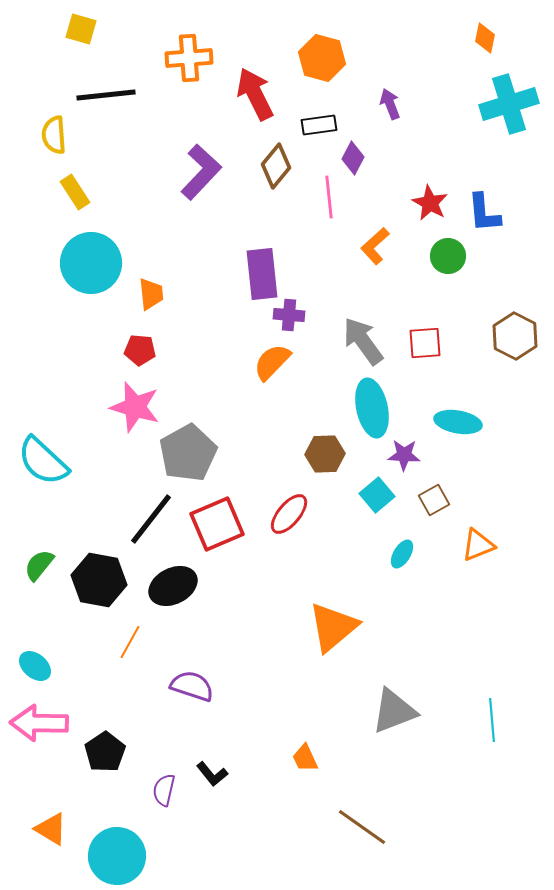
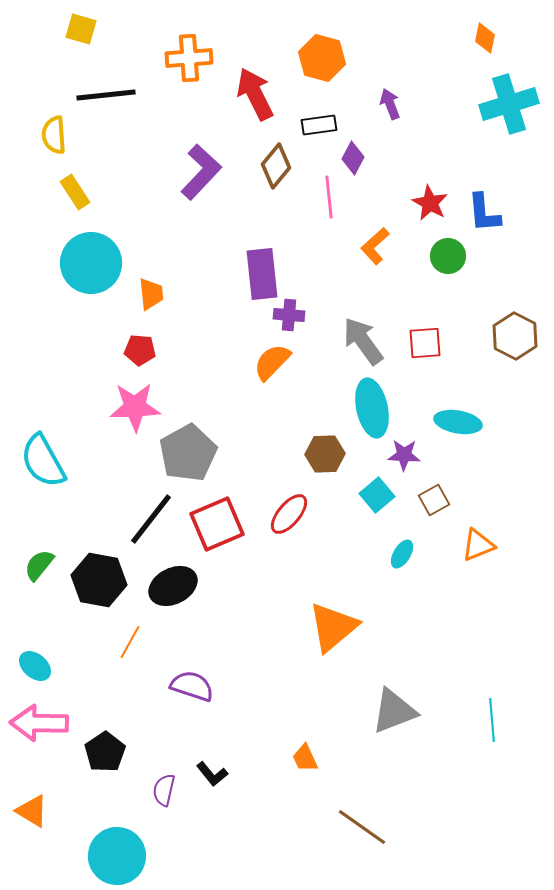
pink star at (135, 407): rotated 18 degrees counterclockwise
cyan semicircle at (43, 461): rotated 18 degrees clockwise
orange triangle at (51, 829): moved 19 px left, 18 px up
